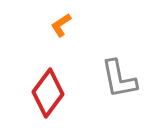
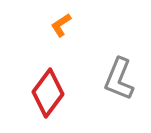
gray L-shape: rotated 33 degrees clockwise
